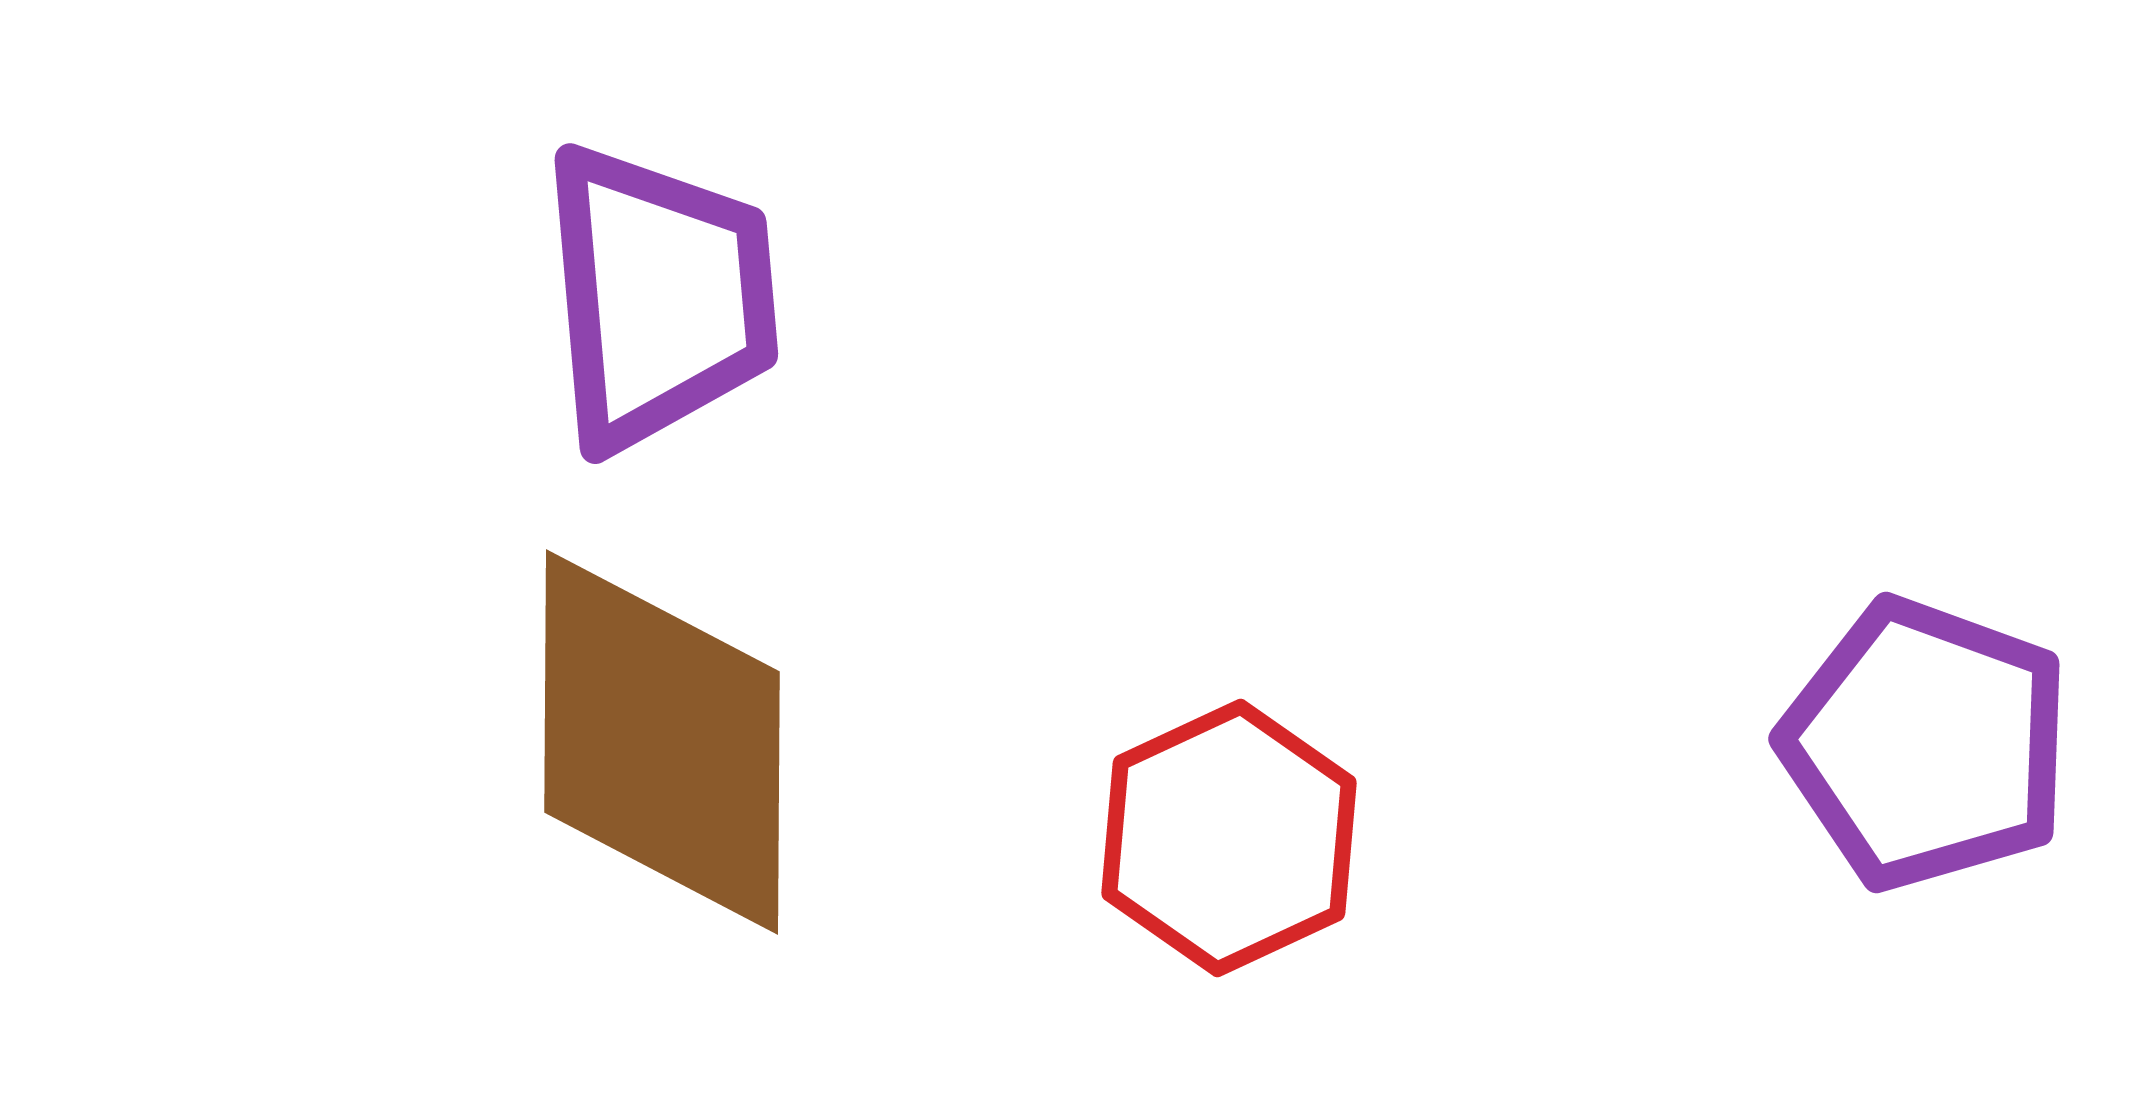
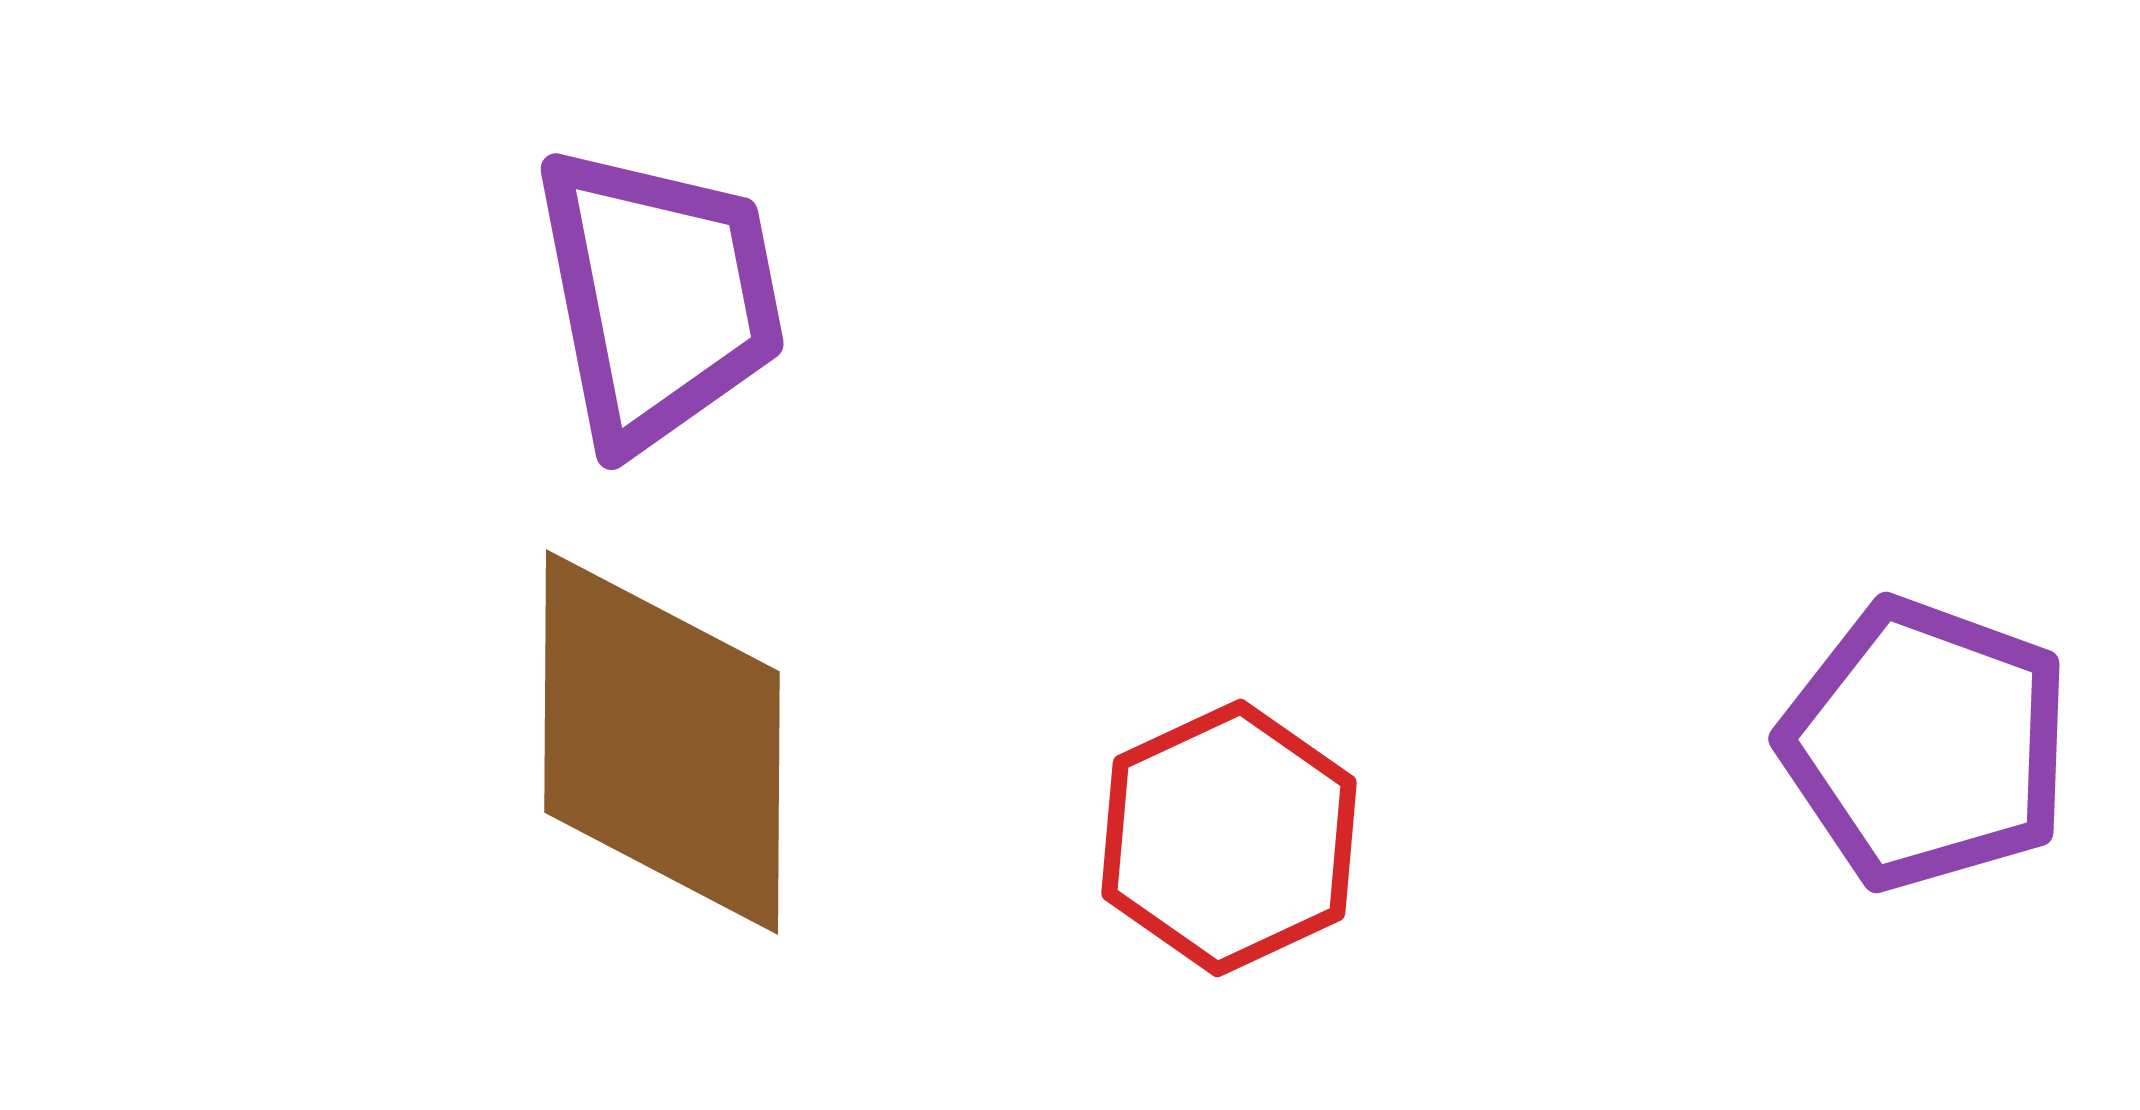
purple trapezoid: rotated 6 degrees counterclockwise
